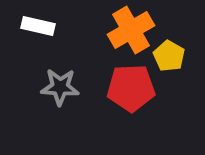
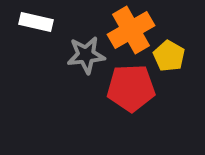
white rectangle: moved 2 px left, 4 px up
gray star: moved 26 px right, 32 px up; rotated 9 degrees counterclockwise
